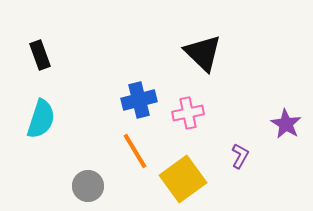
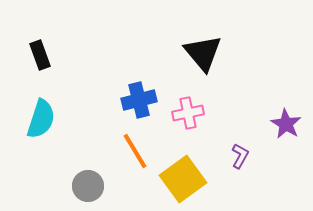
black triangle: rotated 6 degrees clockwise
